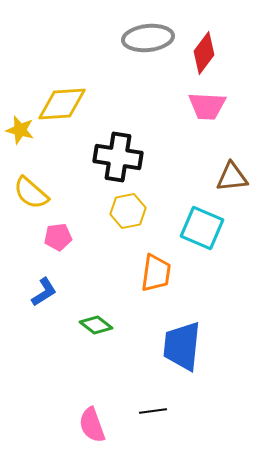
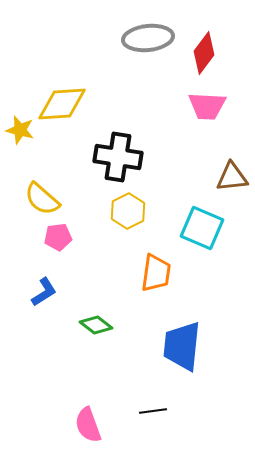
yellow semicircle: moved 11 px right, 6 px down
yellow hexagon: rotated 16 degrees counterclockwise
pink semicircle: moved 4 px left
